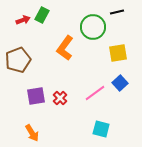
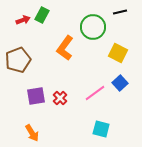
black line: moved 3 px right
yellow square: rotated 36 degrees clockwise
